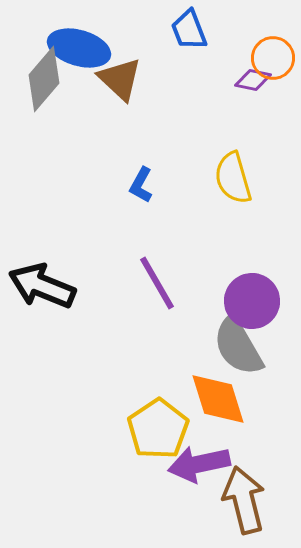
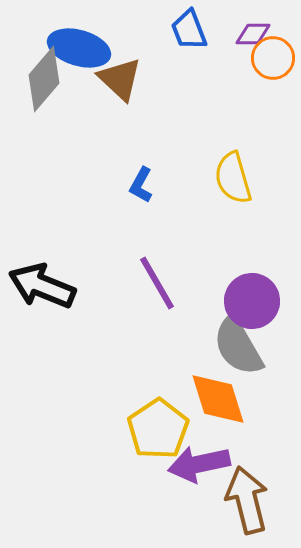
purple diamond: moved 46 px up; rotated 12 degrees counterclockwise
brown arrow: moved 3 px right
